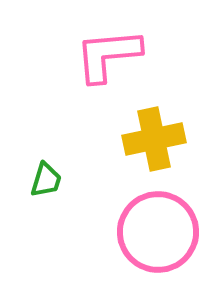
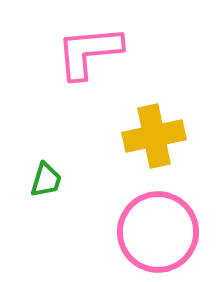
pink L-shape: moved 19 px left, 3 px up
yellow cross: moved 3 px up
